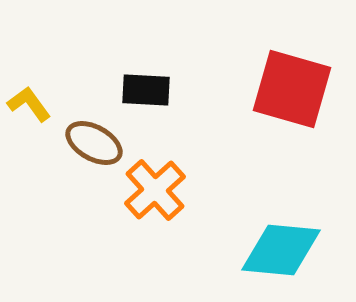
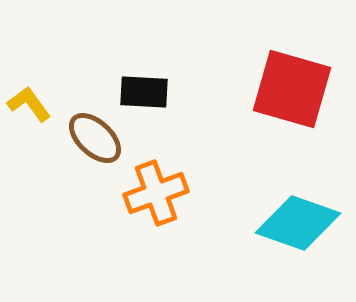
black rectangle: moved 2 px left, 2 px down
brown ellipse: moved 1 px right, 5 px up; rotated 14 degrees clockwise
orange cross: moved 1 px right, 3 px down; rotated 22 degrees clockwise
cyan diamond: moved 17 px right, 27 px up; rotated 14 degrees clockwise
